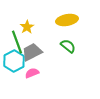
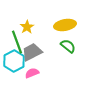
yellow ellipse: moved 2 px left, 5 px down
